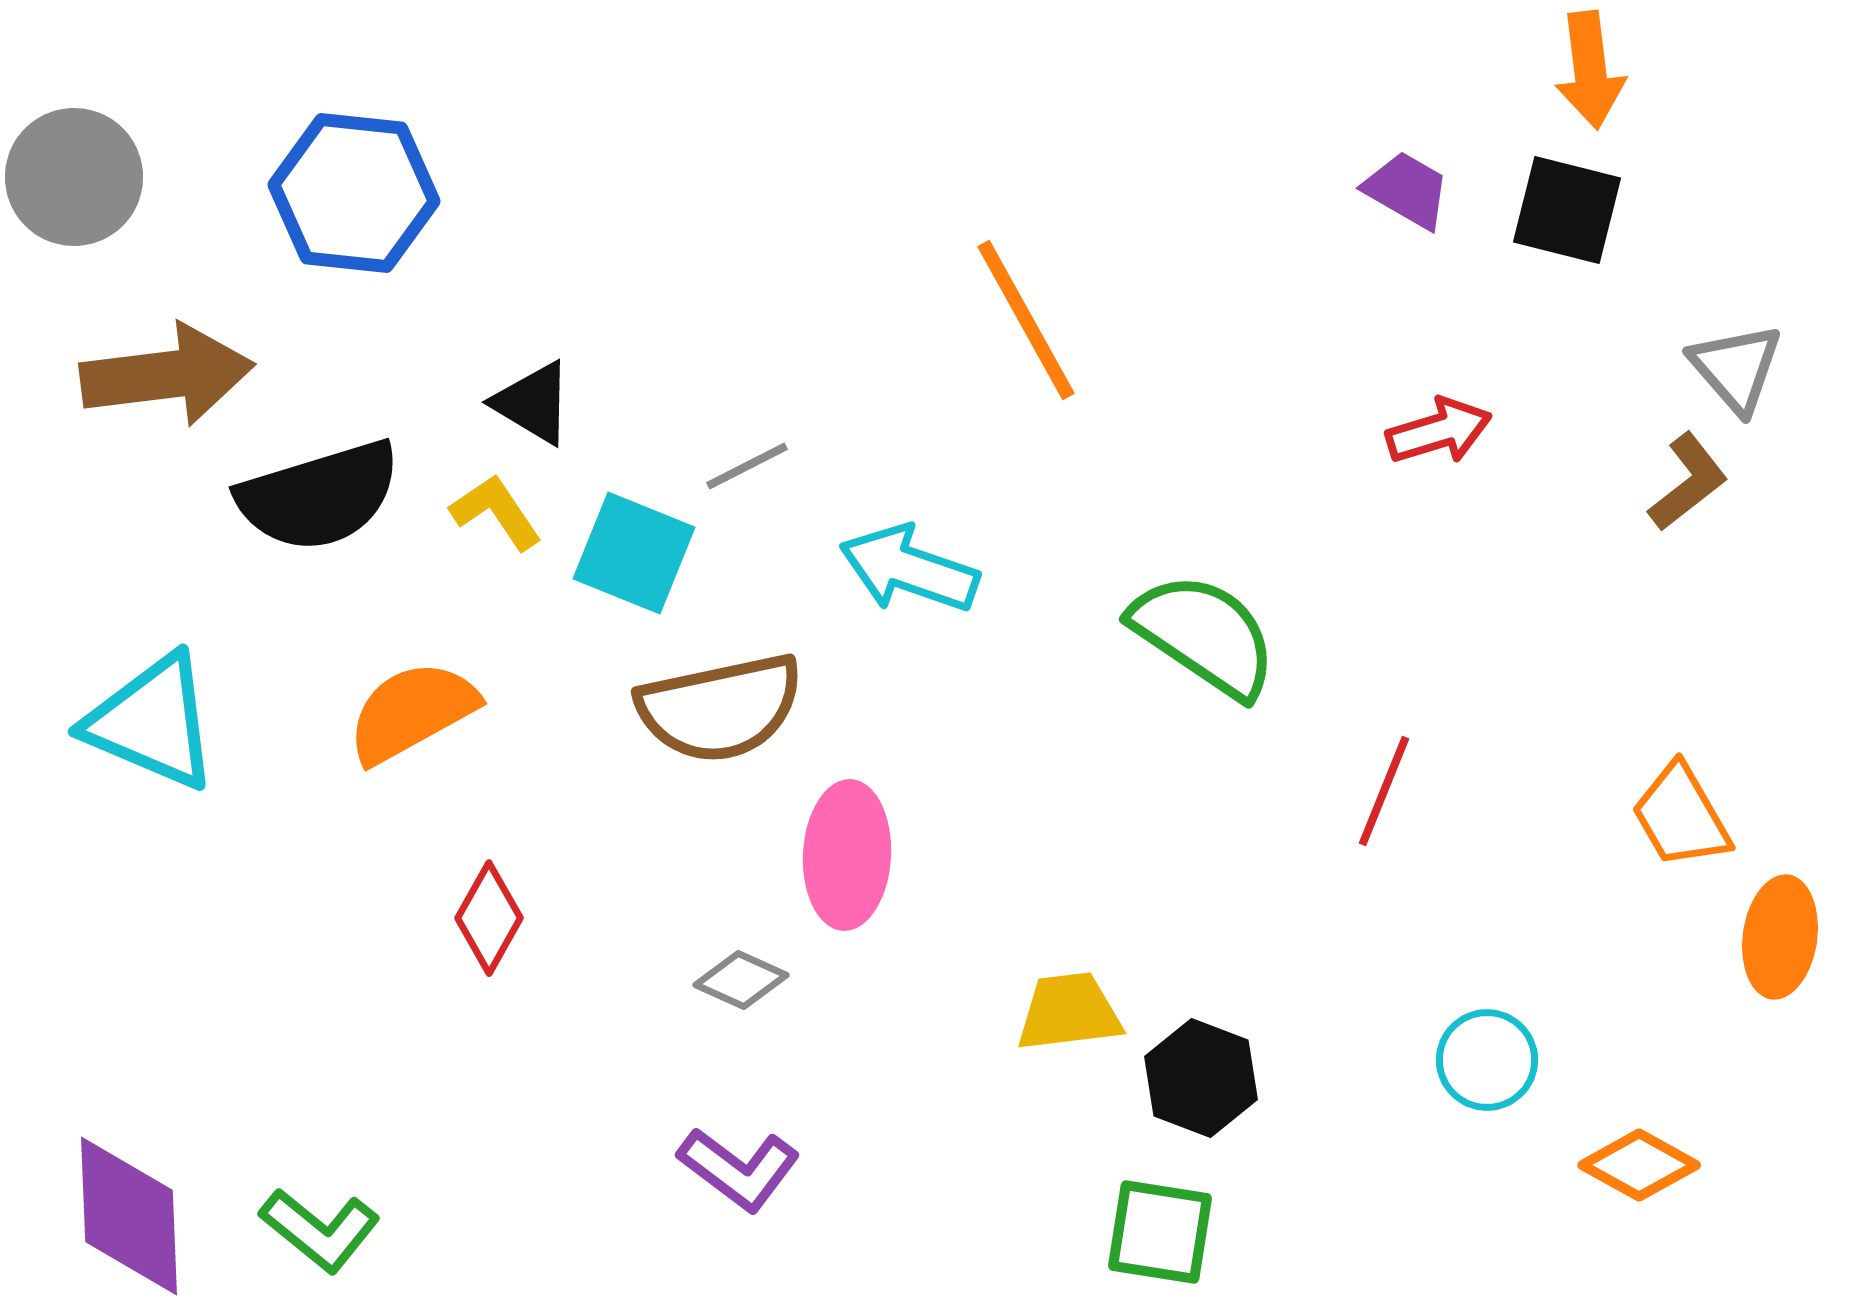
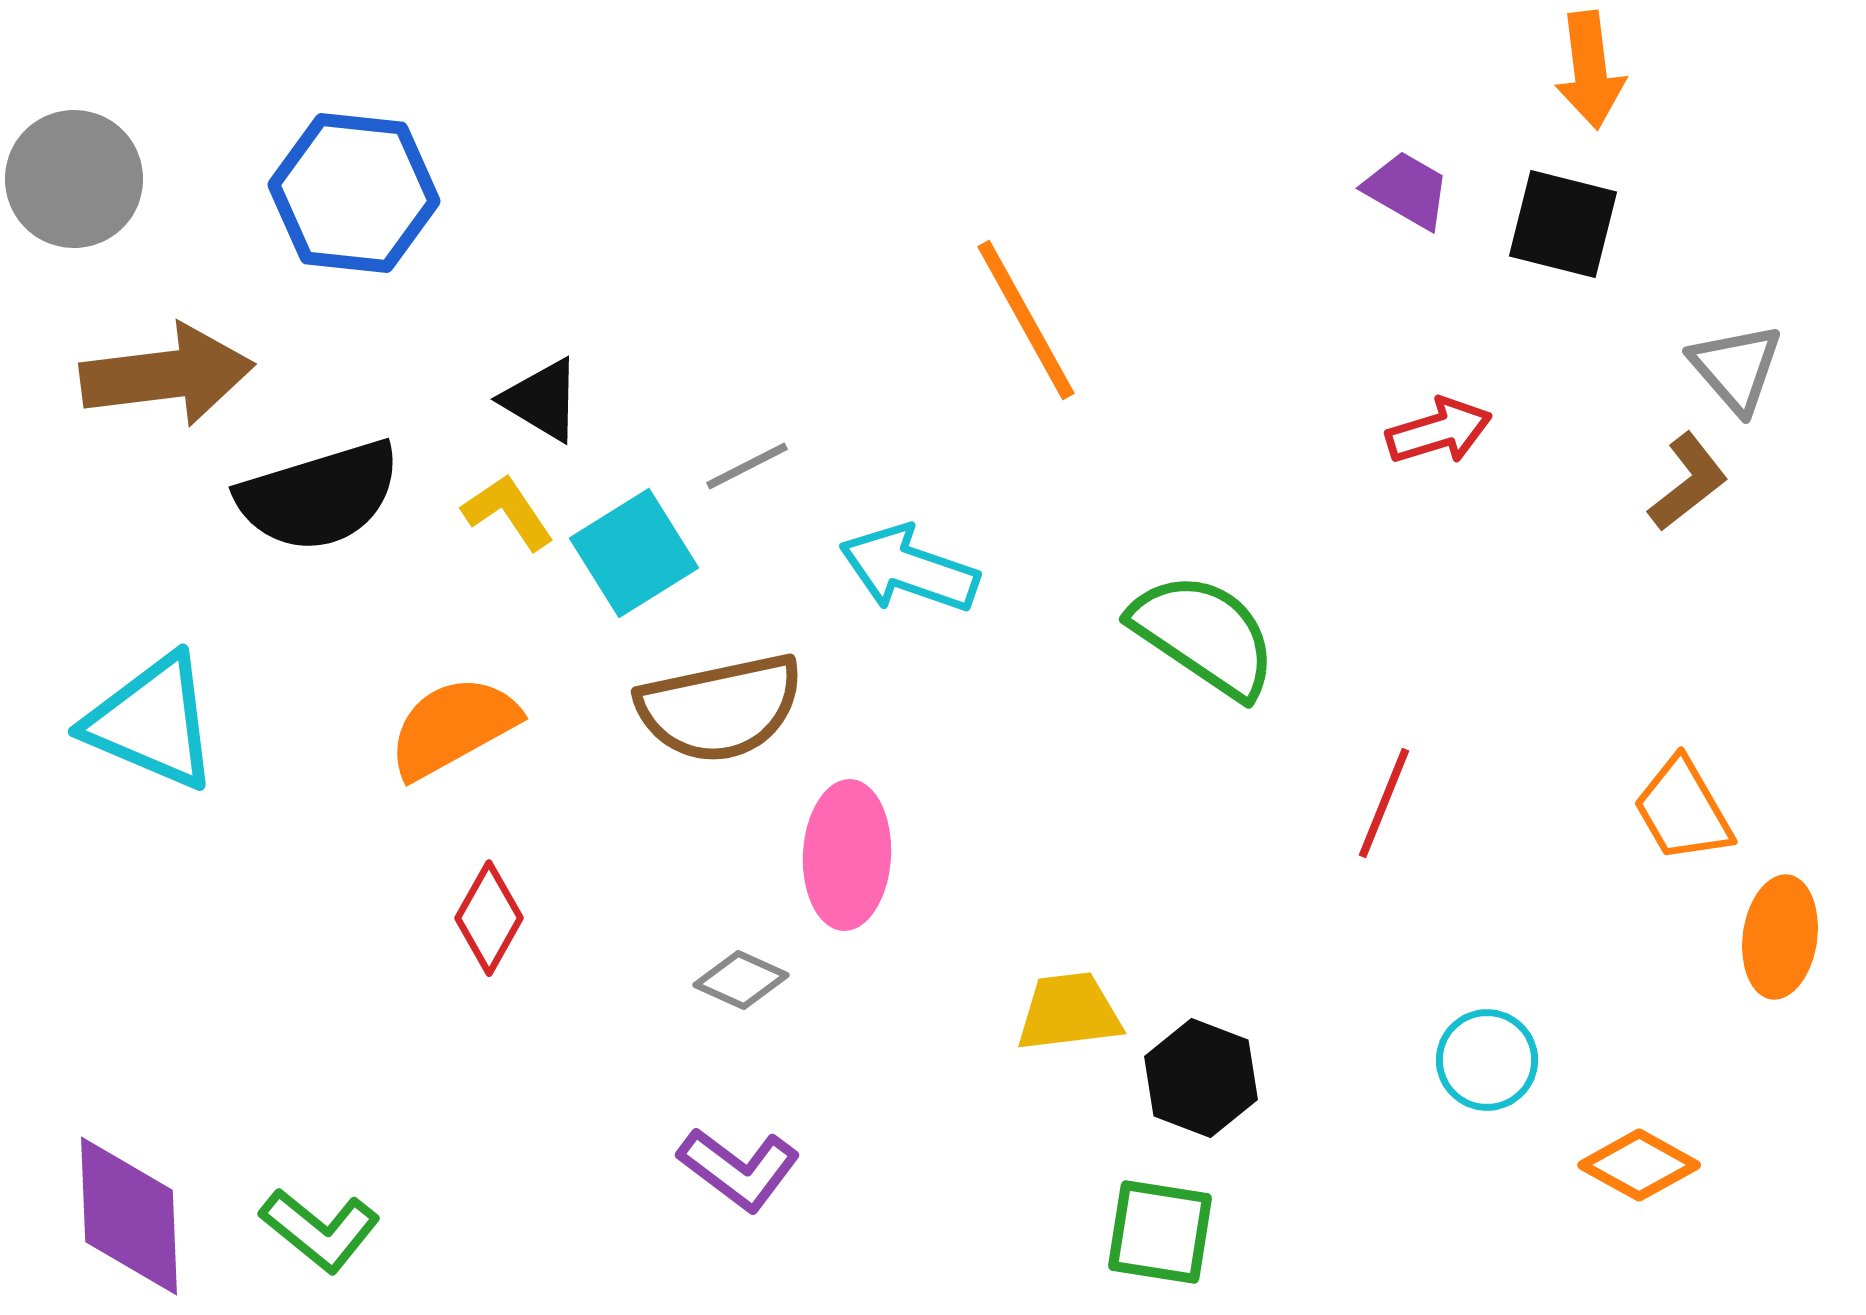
gray circle: moved 2 px down
black square: moved 4 px left, 14 px down
black triangle: moved 9 px right, 3 px up
yellow L-shape: moved 12 px right
cyan square: rotated 36 degrees clockwise
orange semicircle: moved 41 px right, 15 px down
red line: moved 12 px down
orange trapezoid: moved 2 px right, 6 px up
